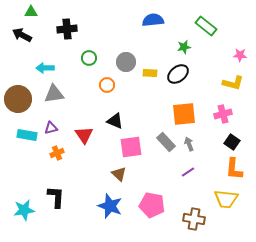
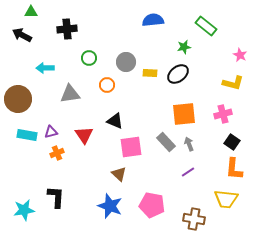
pink star: rotated 24 degrees clockwise
gray triangle: moved 16 px right
purple triangle: moved 4 px down
